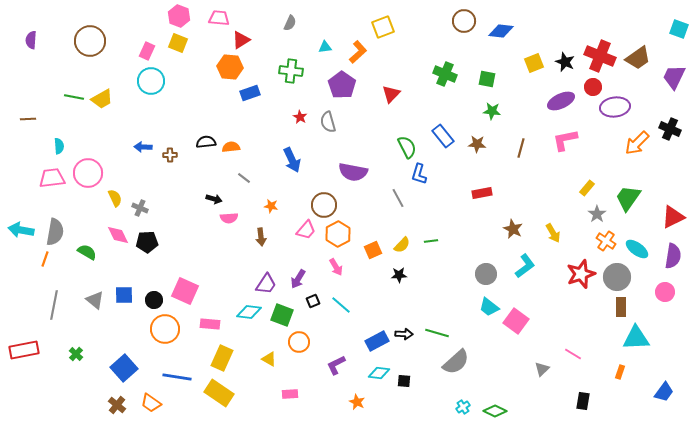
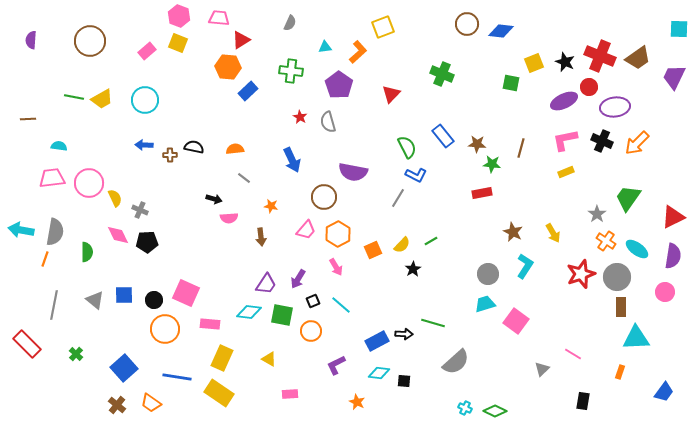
brown circle at (464, 21): moved 3 px right, 3 px down
cyan square at (679, 29): rotated 18 degrees counterclockwise
pink rectangle at (147, 51): rotated 24 degrees clockwise
orange hexagon at (230, 67): moved 2 px left
green cross at (445, 74): moved 3 px left
green square at (487, 79): moved 24 px right, 4 px down
cyan circle at (151, 81): moved 6 px left, 19 px down
purple pentagon at (342, 85): moved 3 px left
red circle at (593, 87): moved 4 px left
blue rectangle at (250, 93): moved 2 px left, 2 px up; rotated 24 degrees counterclockwise
purple ellipse at (561, 101): moved 3 px right
green star at (492, 111): moved 53 px down
black cross at (670, 129): moved 68 px left, 12 px down
black semicircle at (206, 142): moved 12 px left, 5 px down; rotated 18 degrees clockwise
cyan semicircle at (59, 146): rotated 77 degrees counterclockwise
blue arrow at (143, 147): moved 1 px right, 2 px up
orange semicircle at (231, 147): moved 4 px right, 2 px down
pink circle at (88, 173): moved 1 px right, 10 px down
blue L-shape at (419, 174): moved 3 px left, 1 px down; rotated 80 degrees counterclockwise
yellow rectangle at (587, 188): moved 21 px left, 16 px up; rotated 28 degrees clockwise
gray line at (398, 198): rotated 60 degrees clockwise
brown circle at (324, 205): moved 8 px up
gray cross at (140, 208): moved 2 px down
brown star at (513, 229): moved 3 px down
green line at (431, 241): rotated 24 degrees counterclockwise
green semicircle at (87, 252): rotated 60 degrees clockwise
cyan L-shape at (525, 266): rotated 20 degrees counterclockwise
gray circle at (486, 274): moved 2 px right
black star at (399, 275): moved 14 px right, 6 px up; rotated 28 degrees counterclockwise
pink square at (185, 291): moved 1 px right, 2 px down
cyan trapezoid at (489, 307): moved 4 px left, 3 px up; rotated 125 degrees clockwise
green square at (282, 315): rotated 10 degrees counterclockwise
green line at (437, 333): moved 4 px left, 10 px up
orange circle at (299, 342): moved 12 px right, 11 px up
red rectangle at (24, 350): moved 3 px right, 6 px up; rotated 56 degrees clockwise
cyan cross at (463, 407): moved 2 px right, 1 px down; rotated 32 degrees counterclockwise
